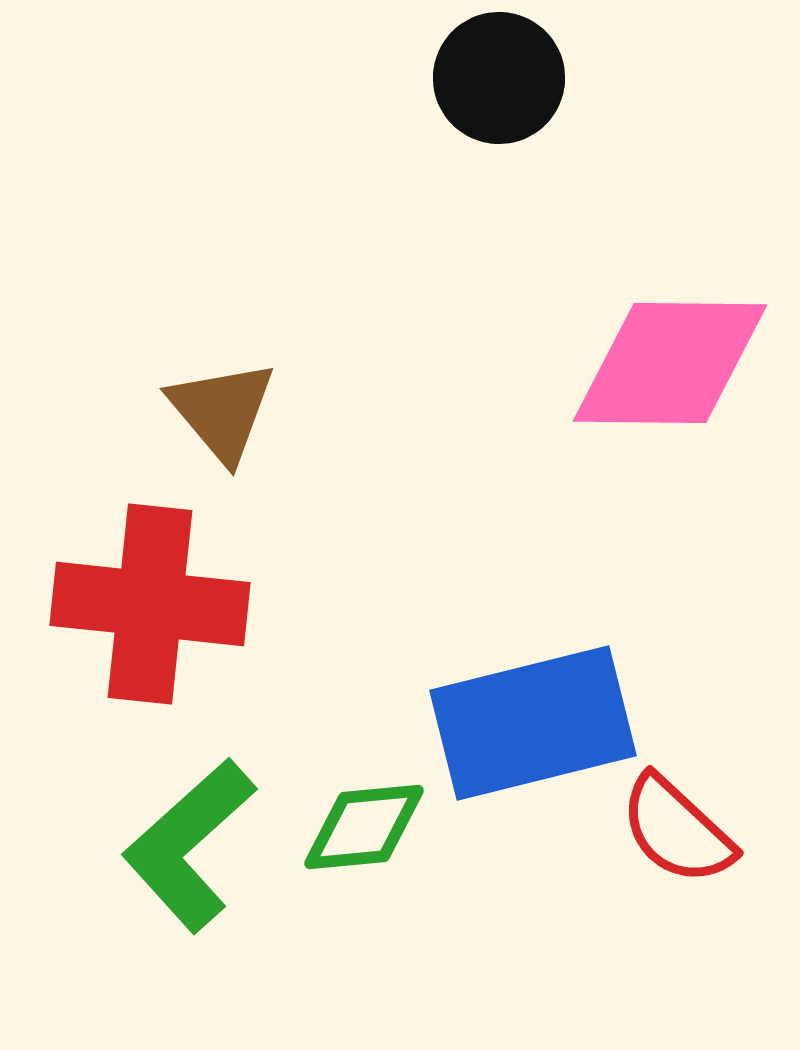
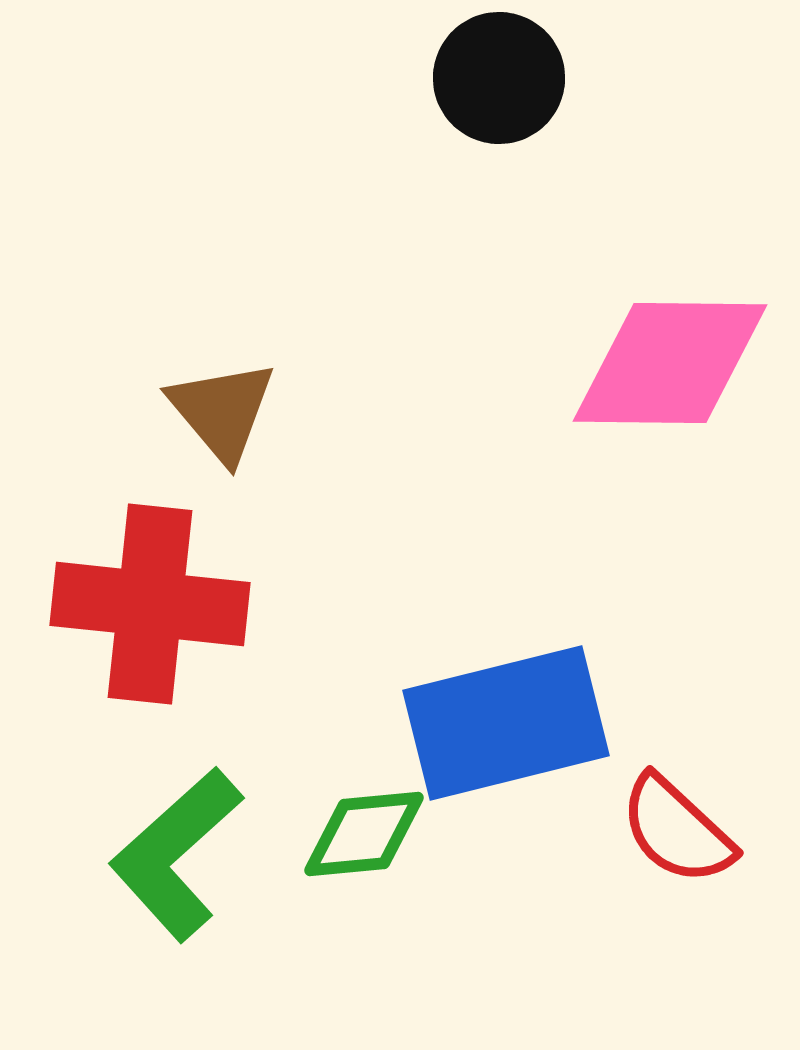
blue rectangle: moved 27 px left
green diamond: moved 7 px down
green L-shape: moved 13 px left, 9 px down
